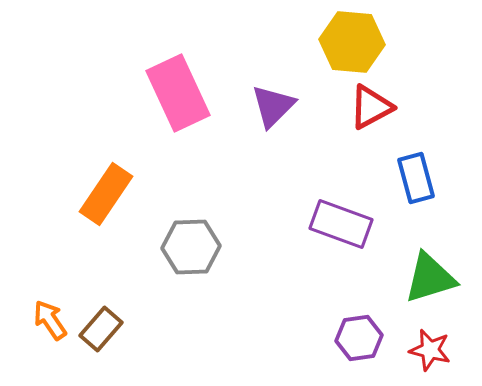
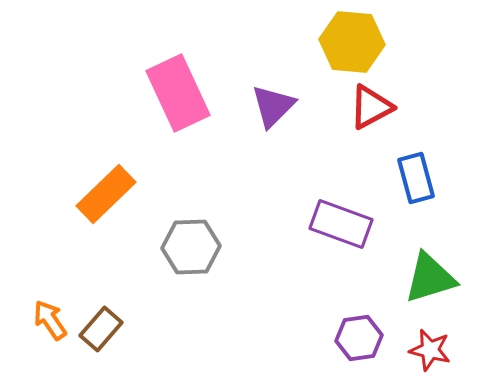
orange rectangle: rotated 12 degrees clockwise
